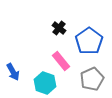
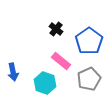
black cross: moved 3 px left, 1 px down
pink rectangle: rotated 12 degrees counterclockwise
blue arrow: rotated 18 degrees clockwise
gray pentagon: moved 3 px left
